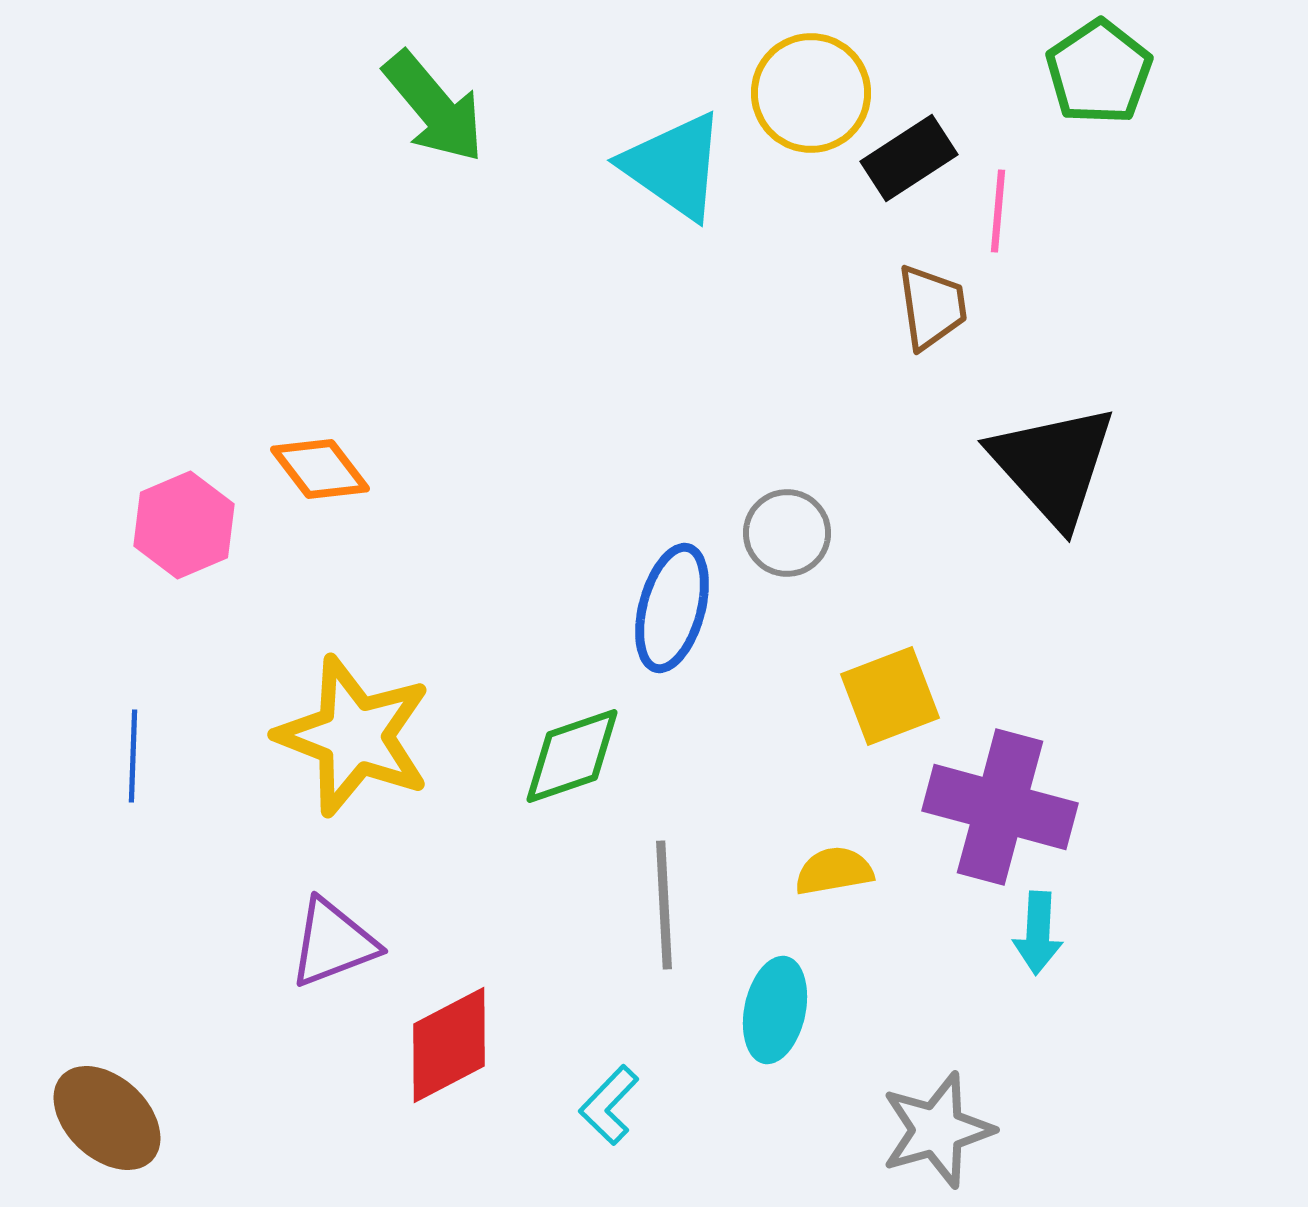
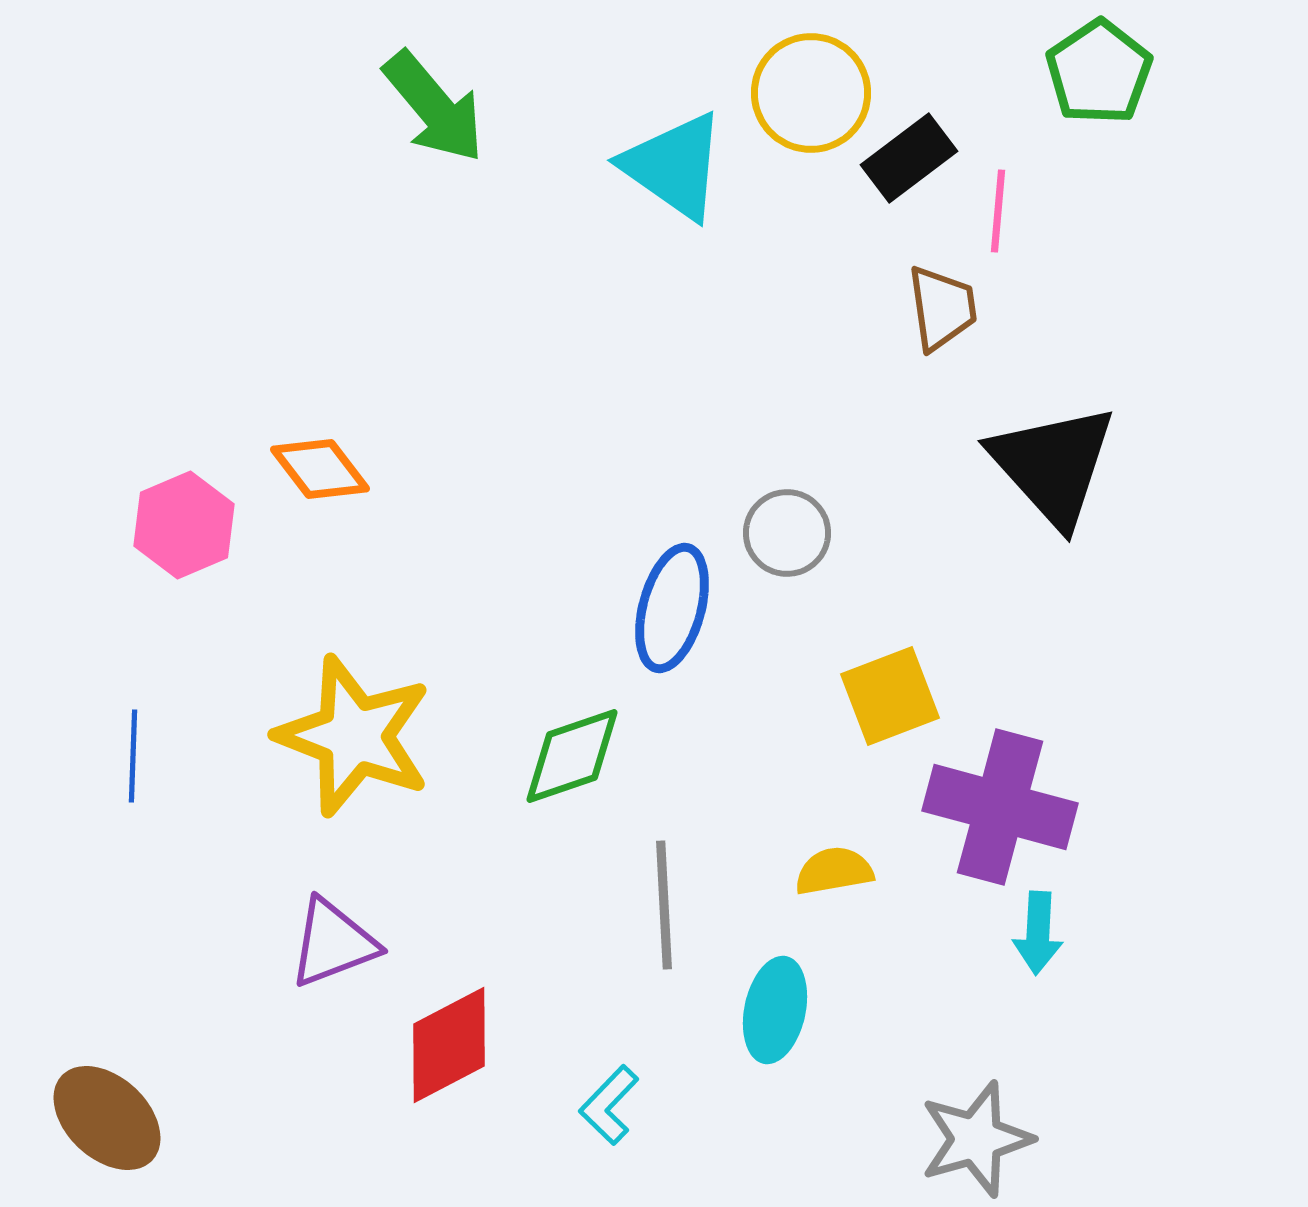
black rectangle: rotated 4 degrees counterclockwise
brown trapezoid: moved 10 px right, 1 px down
gray star: moved 39 px right, 9 px down
